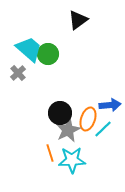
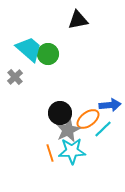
black triangle: rotated 25 degrees clockwise
gray cross: moved 3 px left, 4 px down
orange ellipse: rotated 35 degrees clockwise
cyan star: moved 9 px up
